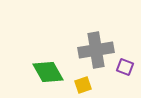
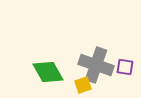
gray cross: moved 15 px down; rotated 28 degrees clockwise
purple square: rotated 12 degrees counterclockwise
